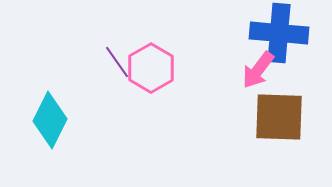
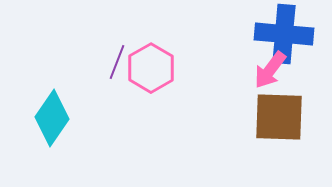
blue cross: moved 5 px right, 1 px down
purple line: rotated 56 degrees clockwise
pink arrow: moved 12 px right
cyan diamond: moved 2 px right, 2 px up; rotated 8 degrees clockwise
